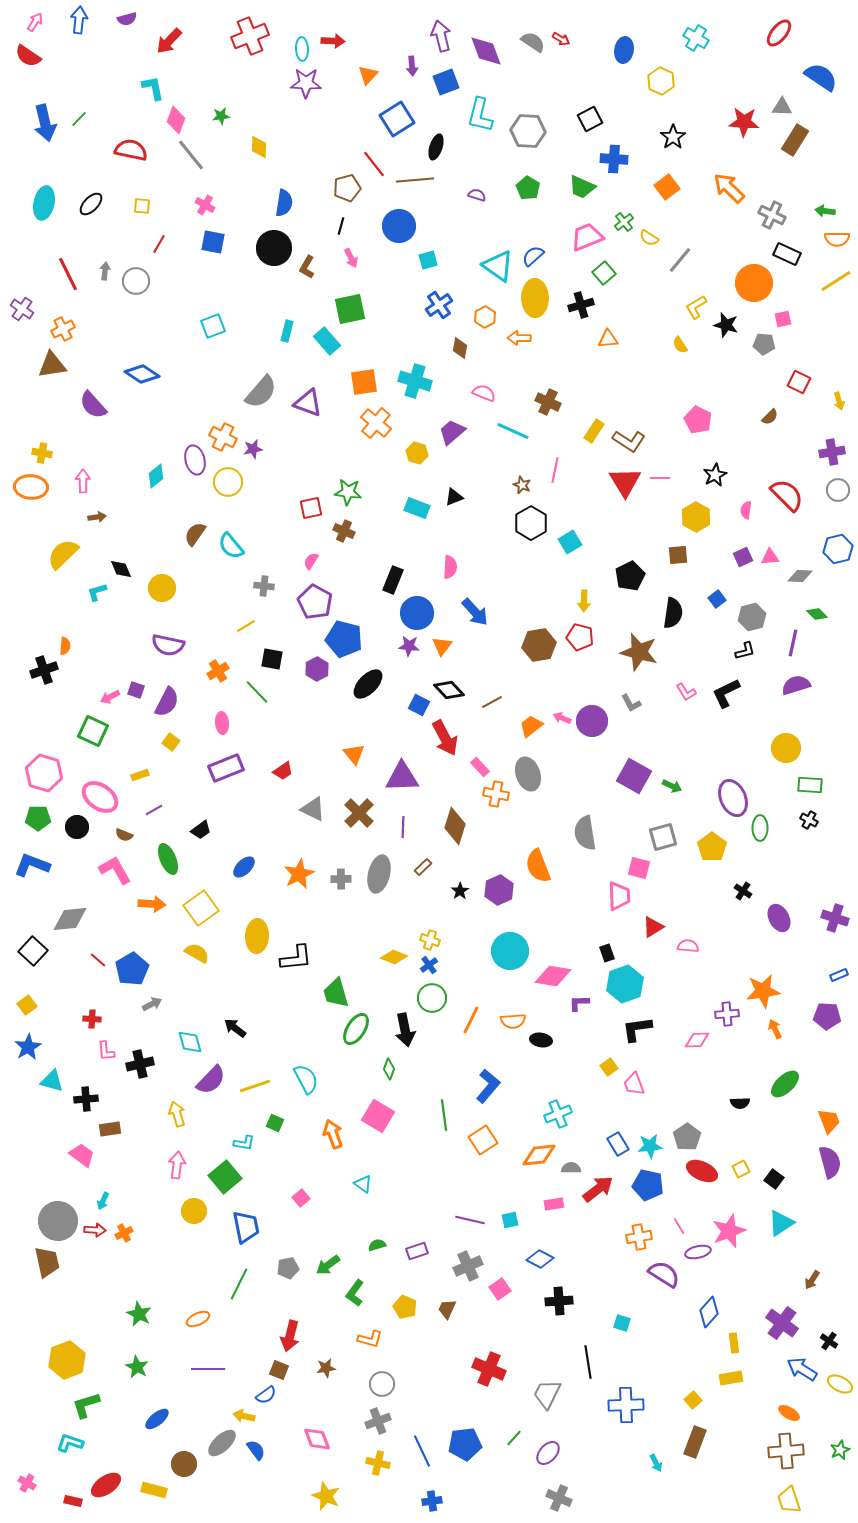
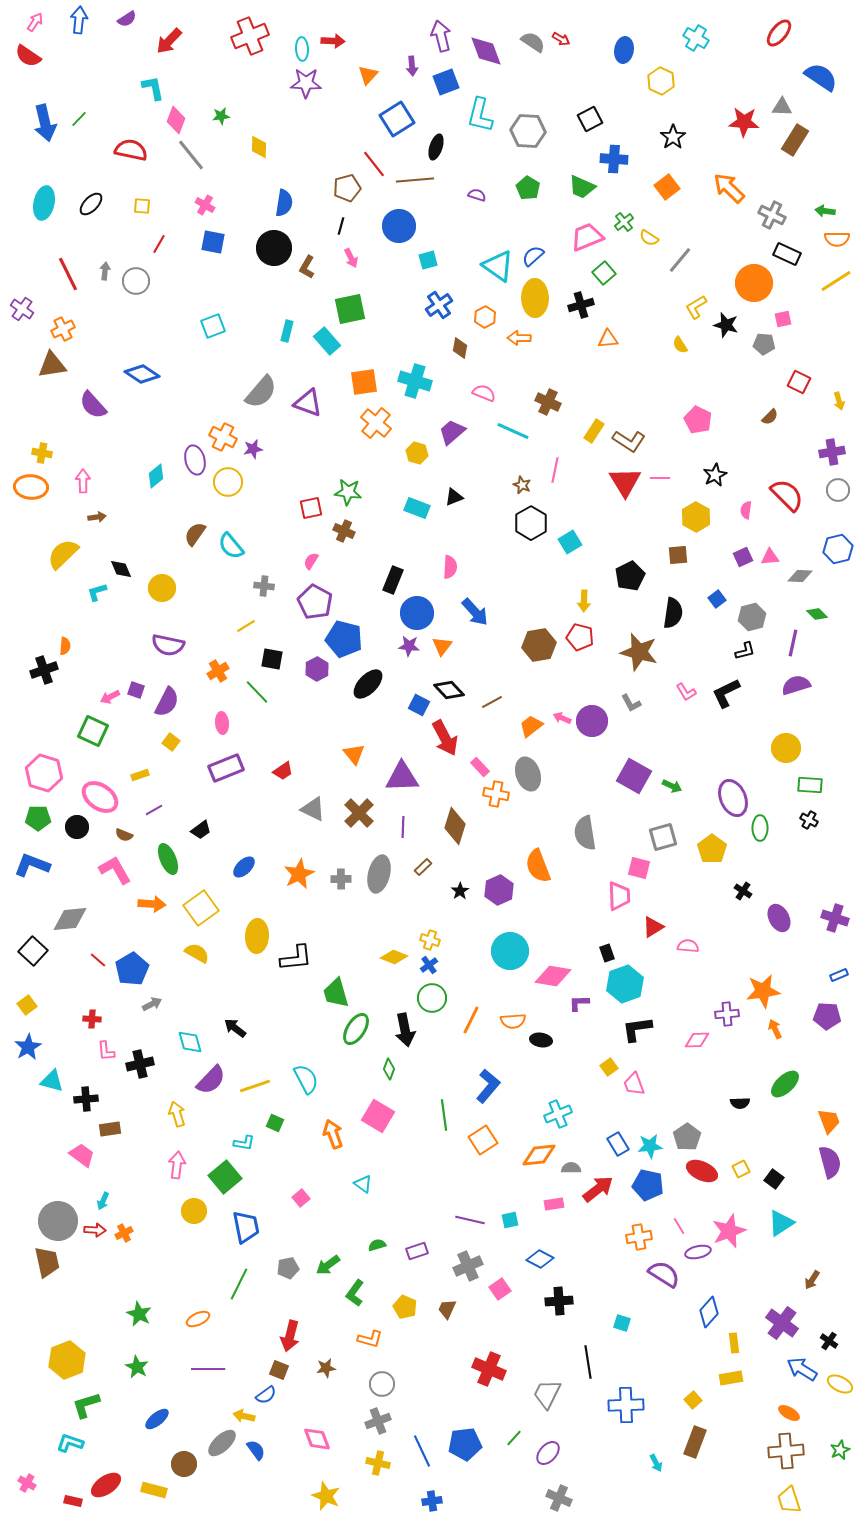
purple semicircle at (127, 19): rotated 18 degrees counterclockwise
yellow pentagon at (712, 847): moved 2 px down
